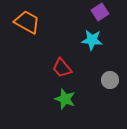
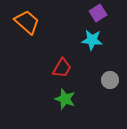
purple square: moved 2 px left, 1 px down
orange trapezoid: rotated 12 degrees clockwise
red trapezoid: rotated 110 degrees counterclockwise
